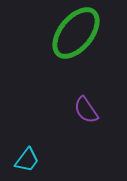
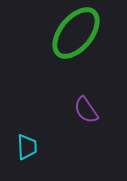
cyan trapezoid: moved 13 px up; rotated 40 degrees counterclockwise
